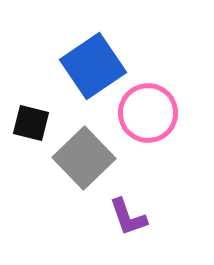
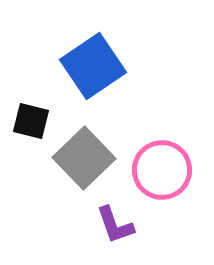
pink circle: moved 14 px right, 57 px down
black square: moved 2 px up
purple L-shape: moved 13 px left, 8 px down
